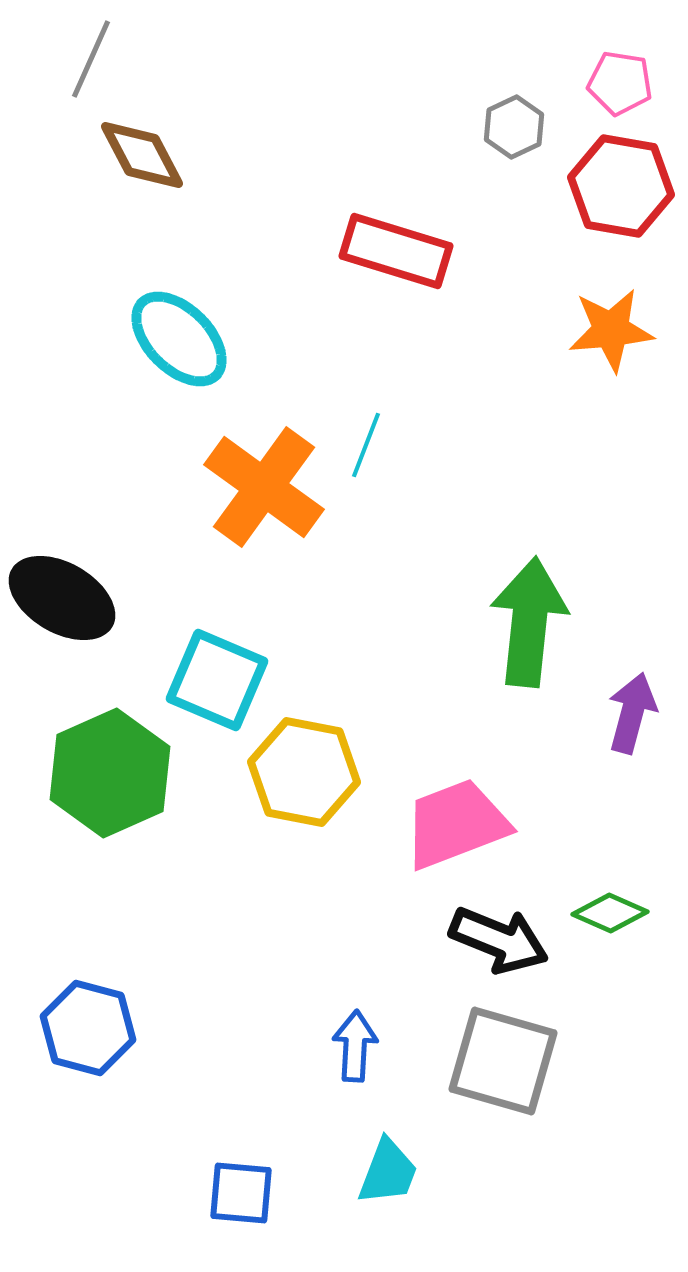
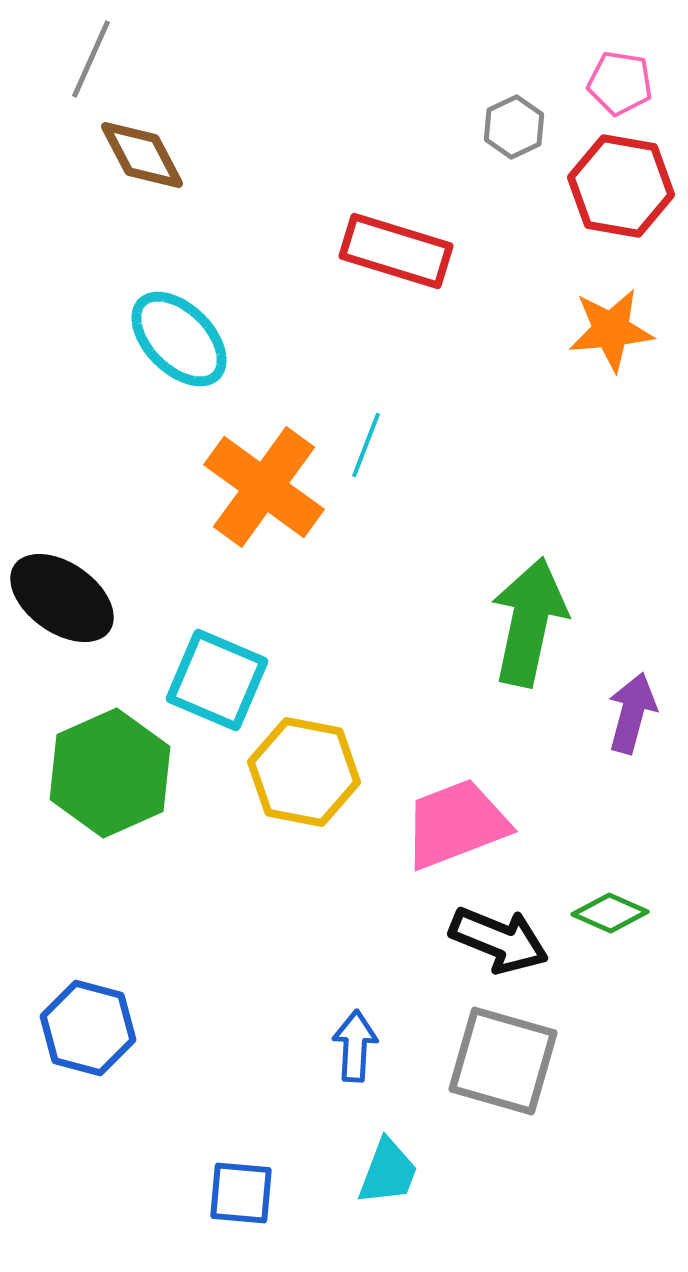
black ellipse: rotated 5 degrees clockwise
green arrow: rotated 6 degrees clockwise
